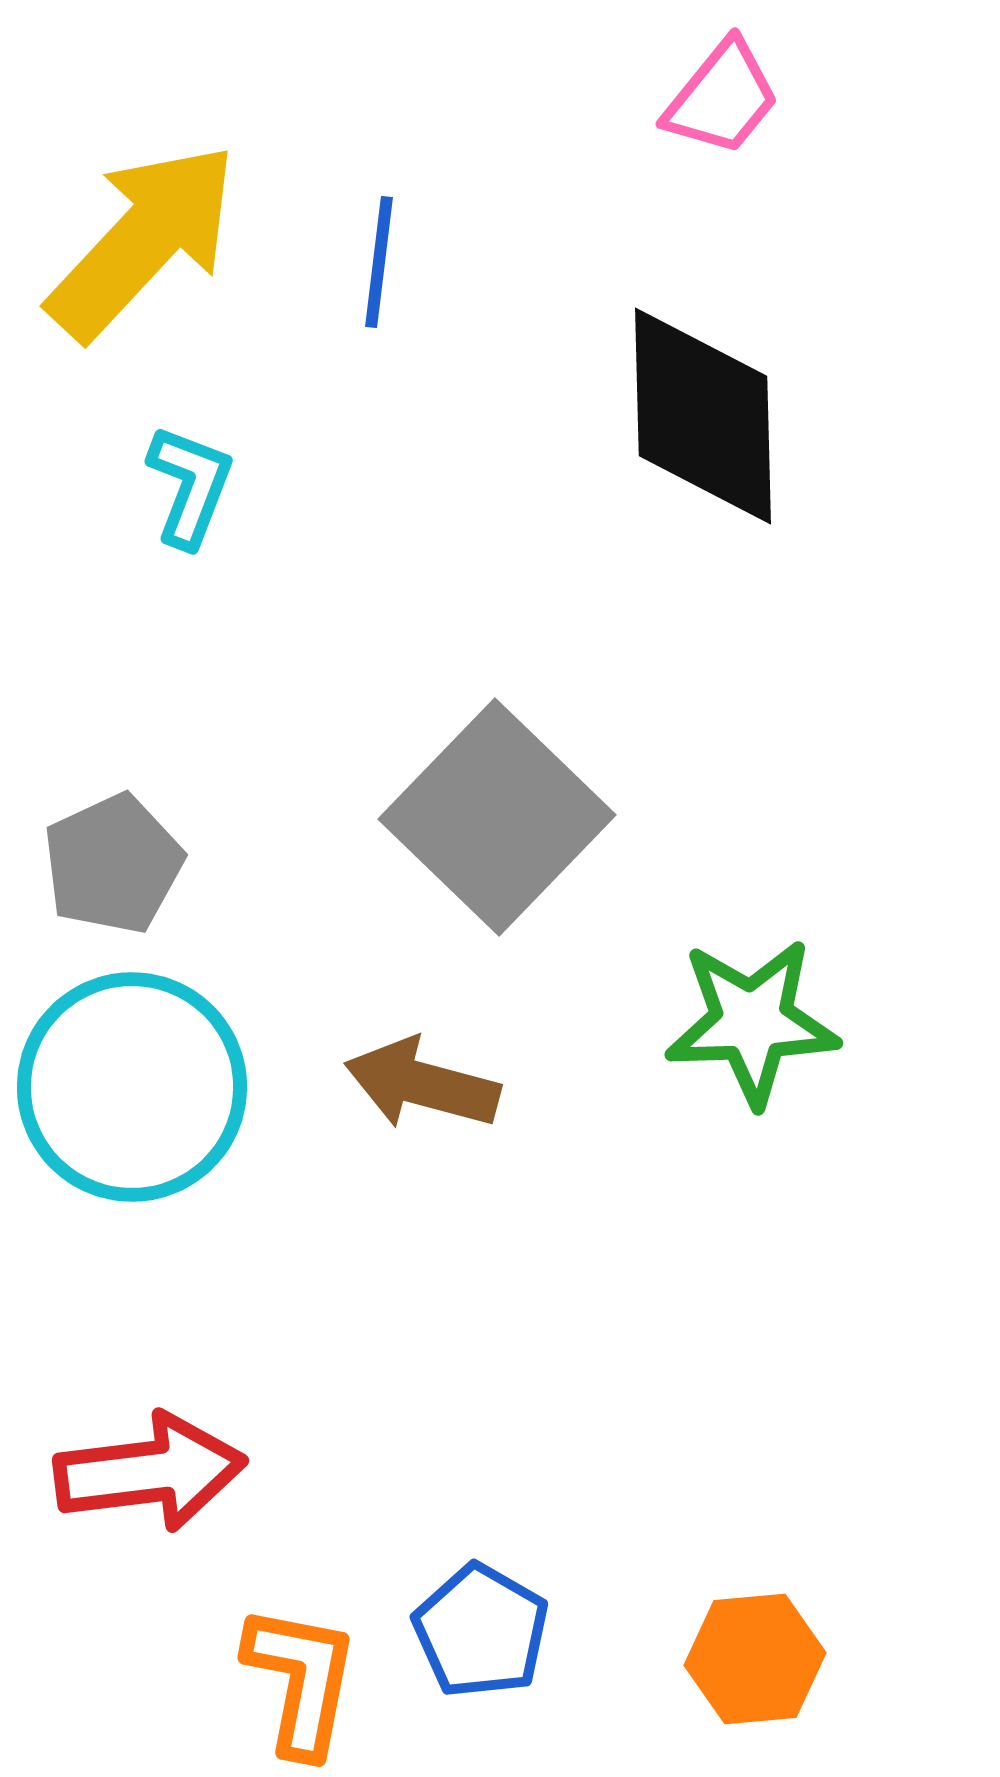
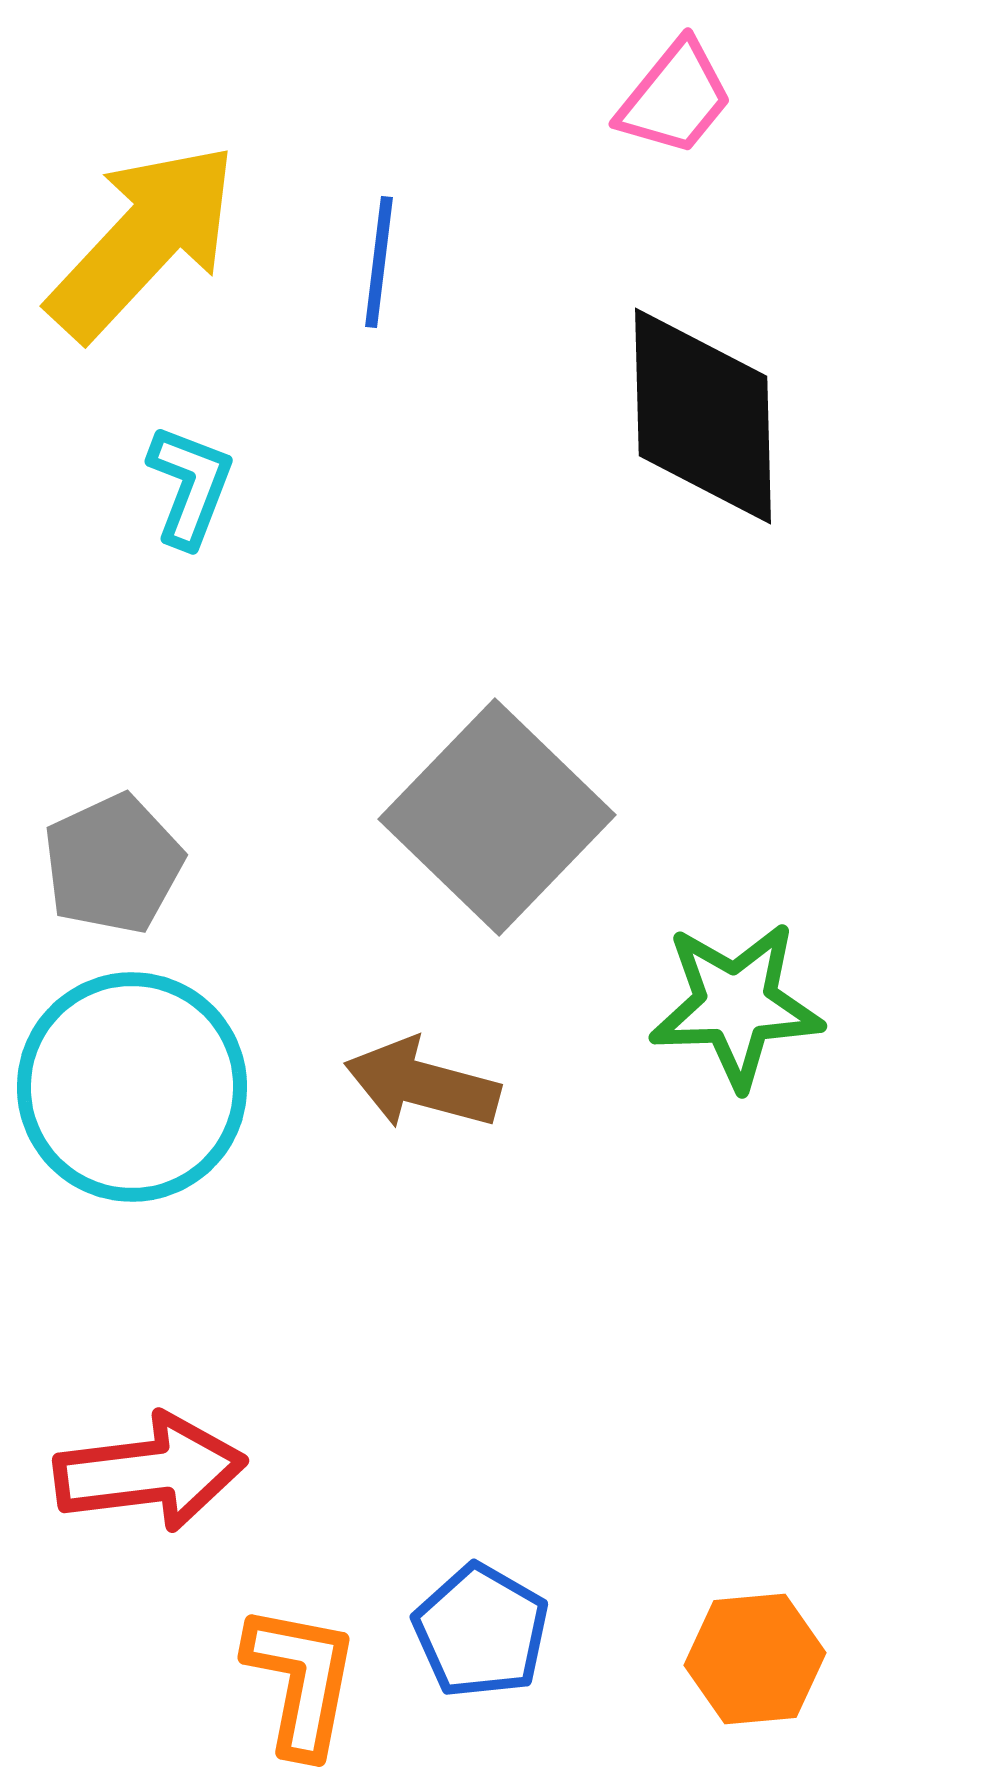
pink trapezoid: moved 47 px left
green star: moved 16 px left, 17 px up
